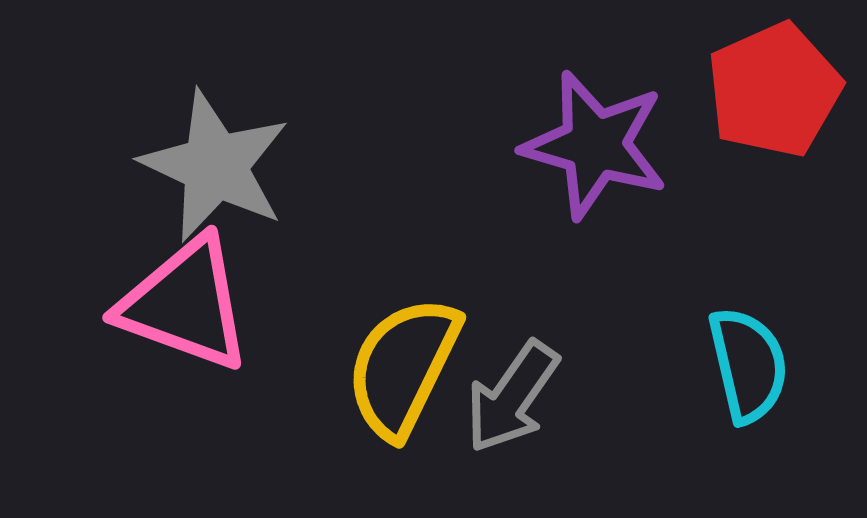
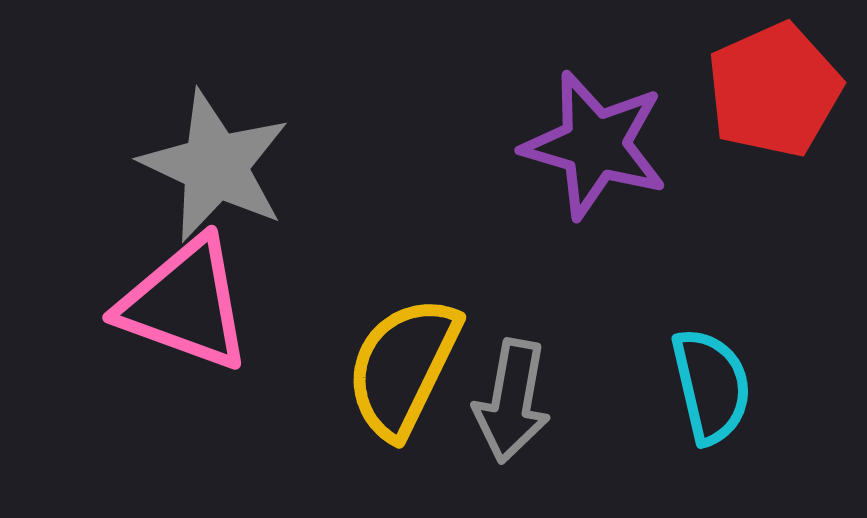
cyan semicircle: moved 37 px left, 21 px down
gray arrow: moved 4 px down; rotated 25 degrees counterclockwise
